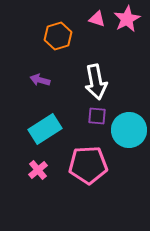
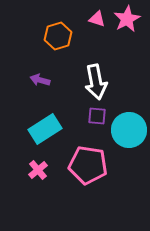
pink pentagon: rotated 12 degrees clockwise
